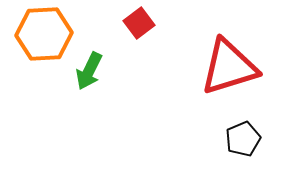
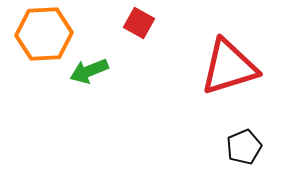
red square: rotated 24 degrees counterclockwise
green arrow: rotated 42 degrees clockwise
black pentagon: moved 1 px right, 8 px down
